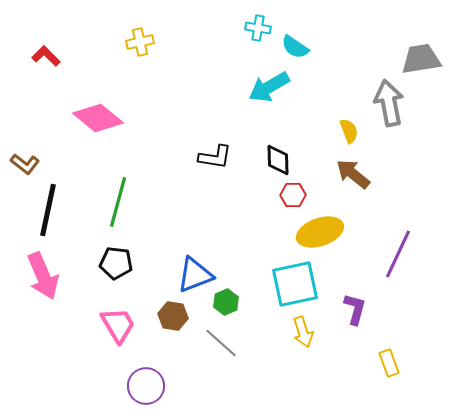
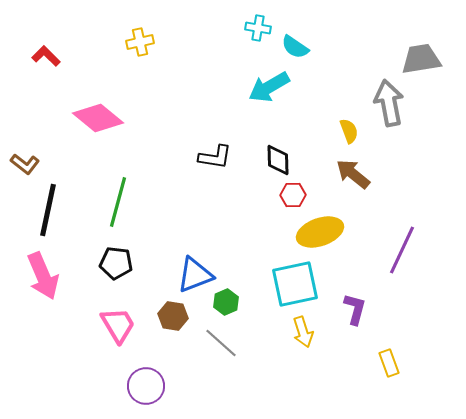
purple line: moved 4 px right, 4 px up
